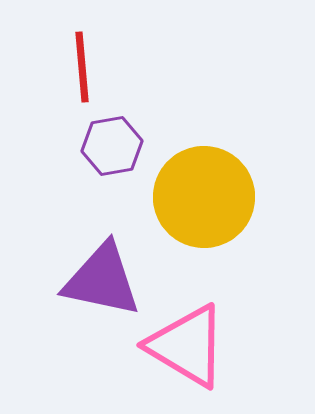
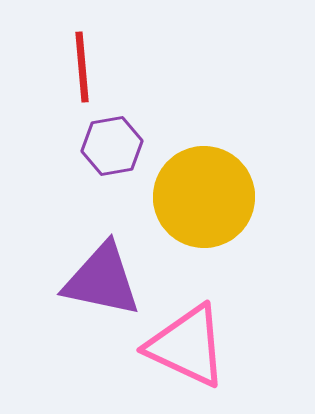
pink triangle: rotated 6 degrees counterclockwise
